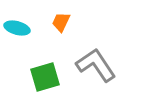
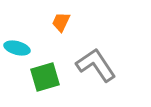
cyan ellipse: moved 20 px down
